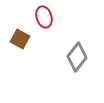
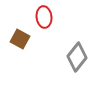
red ellipse: rotated 10 degrees clockwise
